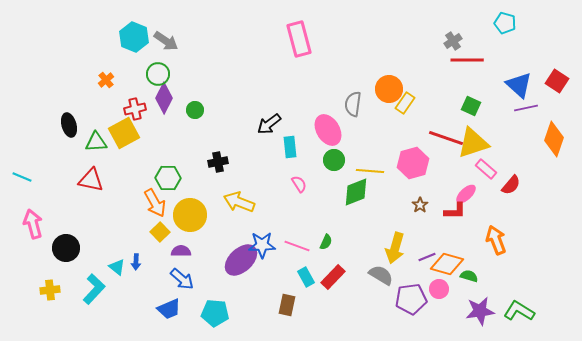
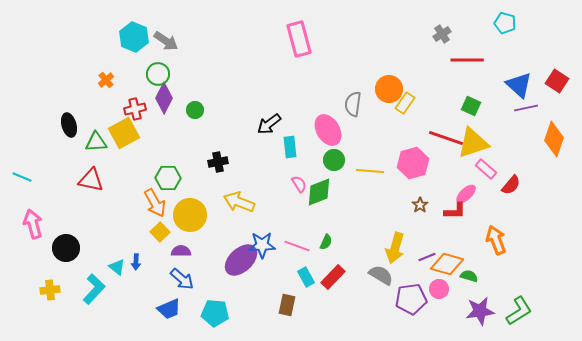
gray cross at (453, 41): moved 11 px left, 7 px up
green diamond at (356, 192): moved 37 px left
green L-shape at (519, 311): rotated 116 degrees clockwise
